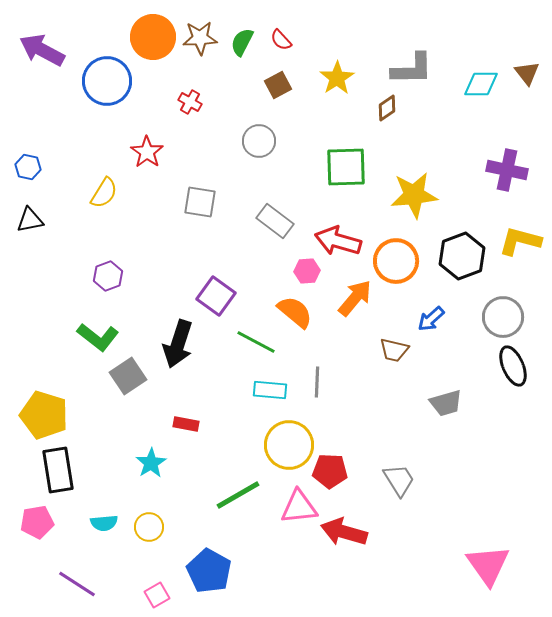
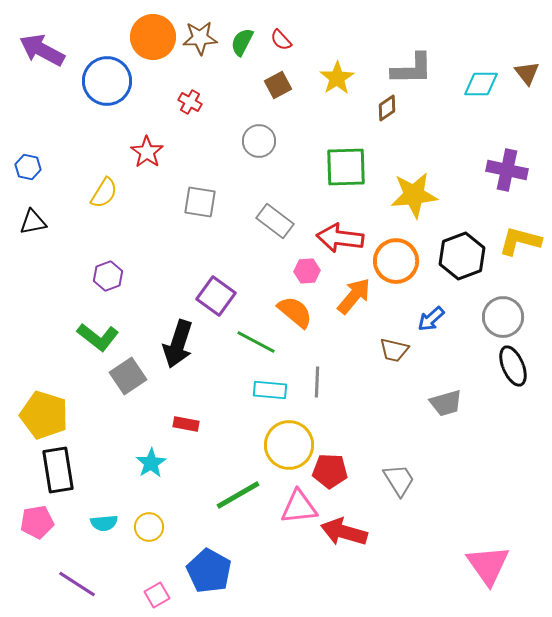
black triangle at (30, 220): moved 3 px right, 2 px down
red arrow at (338, 241): moved 2 px right, 3 px up; rotated 9 degrees counterclockwise
orange arrow at (355, 298): moved 1 px left, 2 px up
